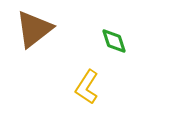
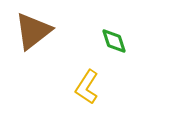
brown triangle: moved 1 px left, 2 px down
